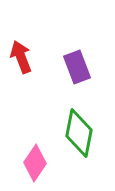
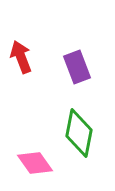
pink diamond: rotated 69 degrees counterclockwise
